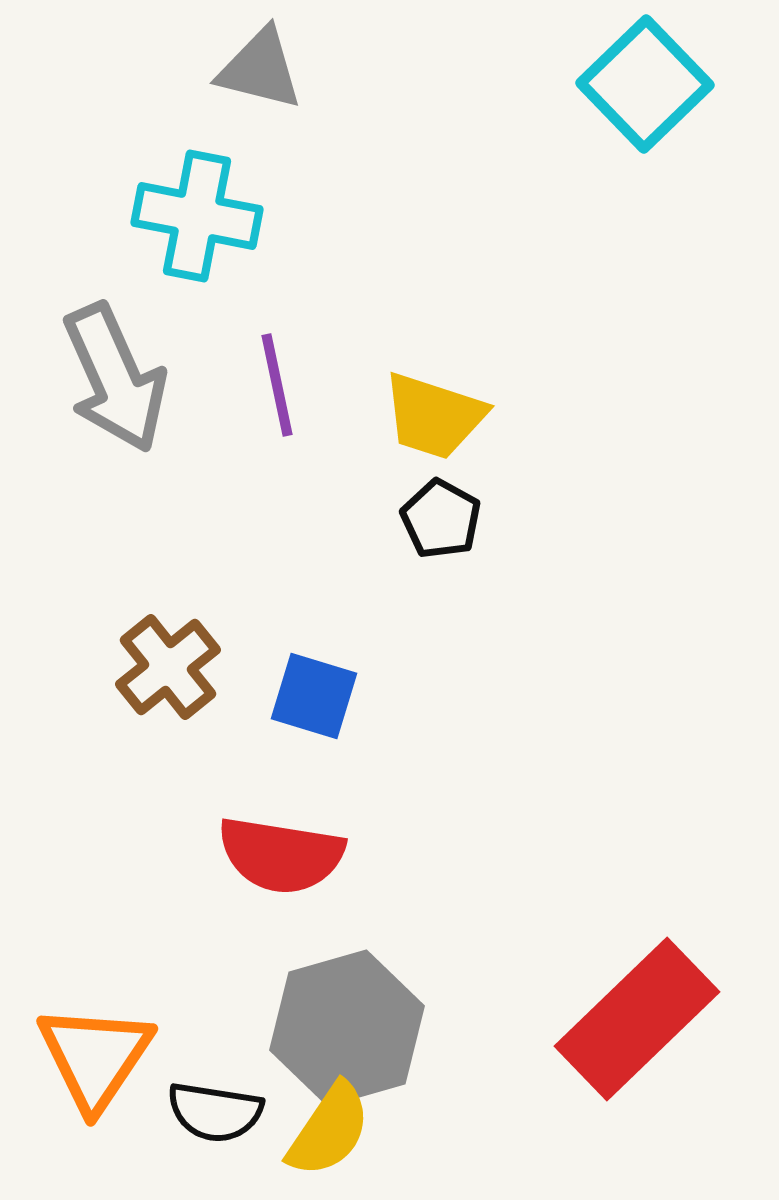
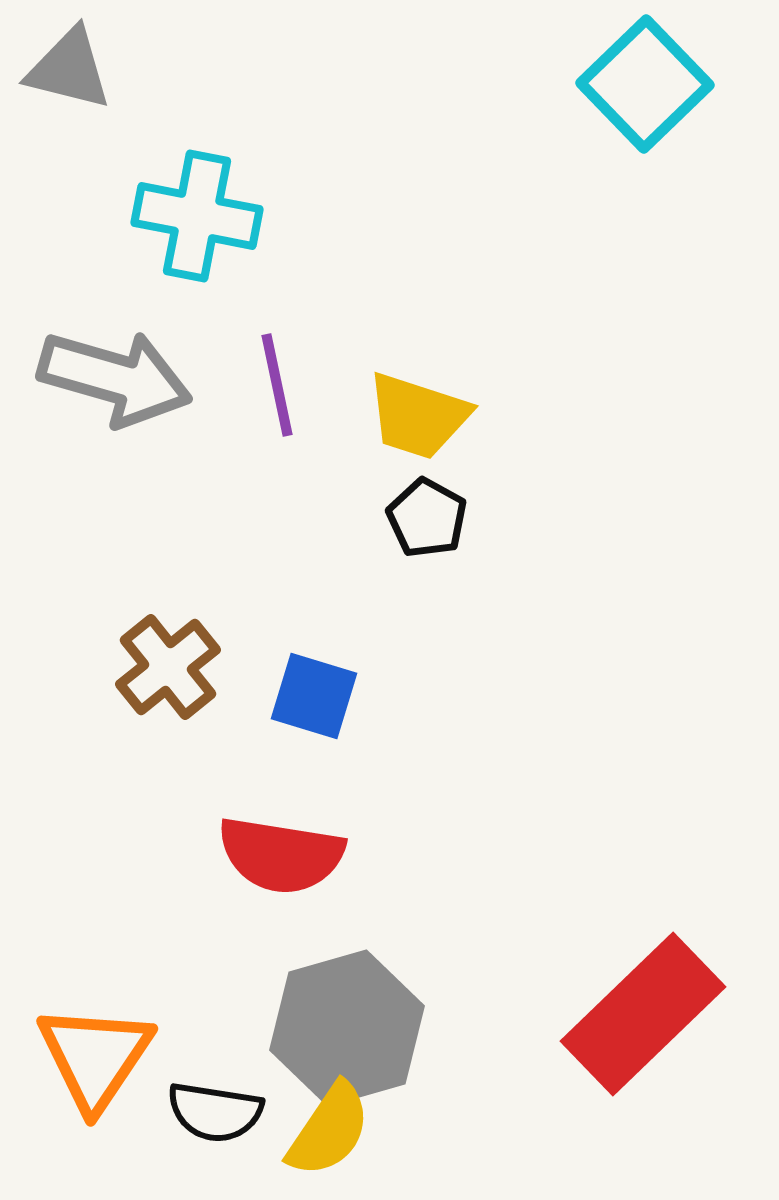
gray triangle: moved 191 px left
gray arrow: rotated 50 degrees counterclockwise
yellow trapezoid: moved 16 px left
black pentagon: moved 14 px left, 1 px up
red rectangle: moved 6 px right, 5 px up
